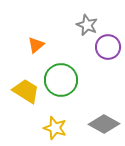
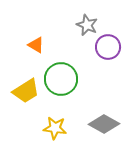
orange triangle: rotated 48 degrees counterclockwise
green circle: moved 1 px up
yellow trapezoid: rotated 116 degrees clockwise
yellow star: rotated 10 degrees counterclockwise
